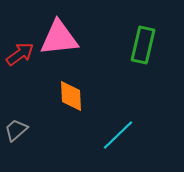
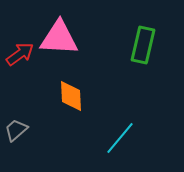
pink triangle: rotated 9 degrees clockwise
cyan line: moved 2 px right, 3 px down; rotated 6 degrees counterclockwise
